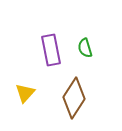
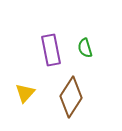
brown diamond: moved 3 px left, 1 px up
